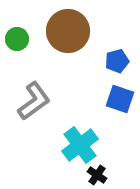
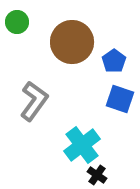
brown circle: moved 4 px right, 11 px down
green circle: moved 17 px up
blue pentagon: moved 3 px left; rotated 20 degrees counterclockwise
gray L-shape: rotated 18 degrees counterclockwise
cyan cross: moved 2 px right
